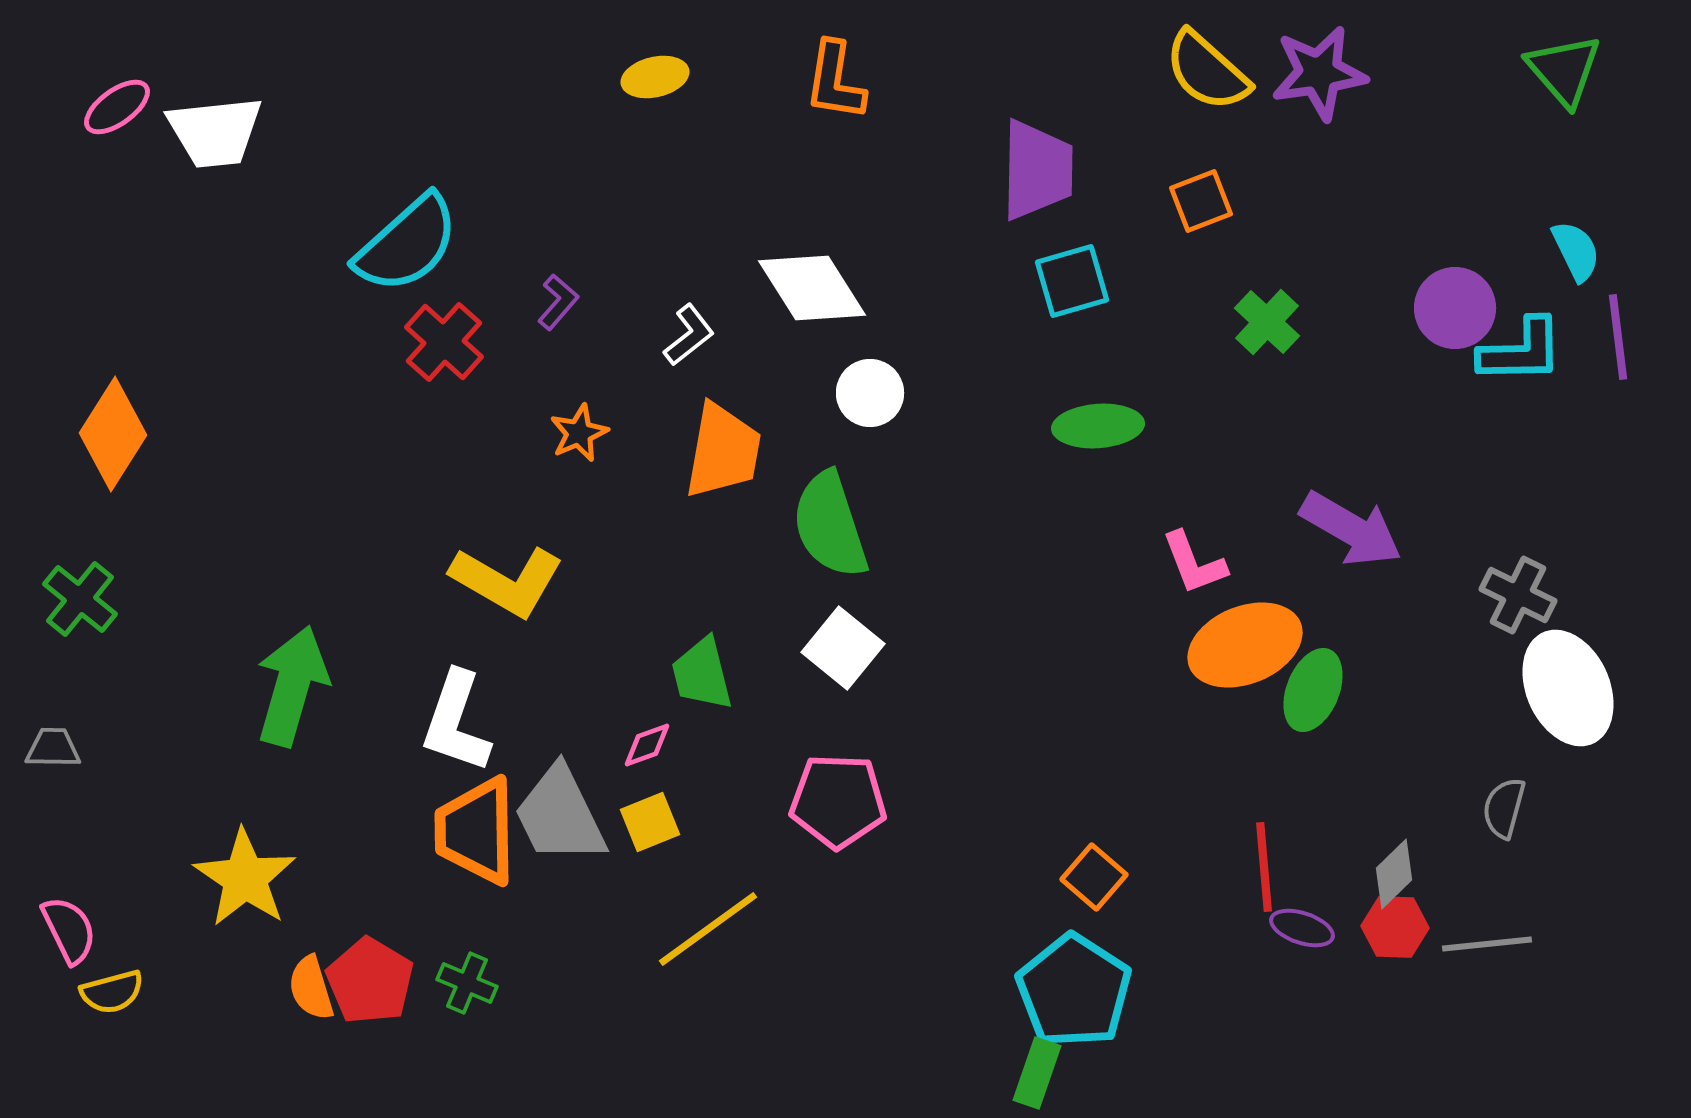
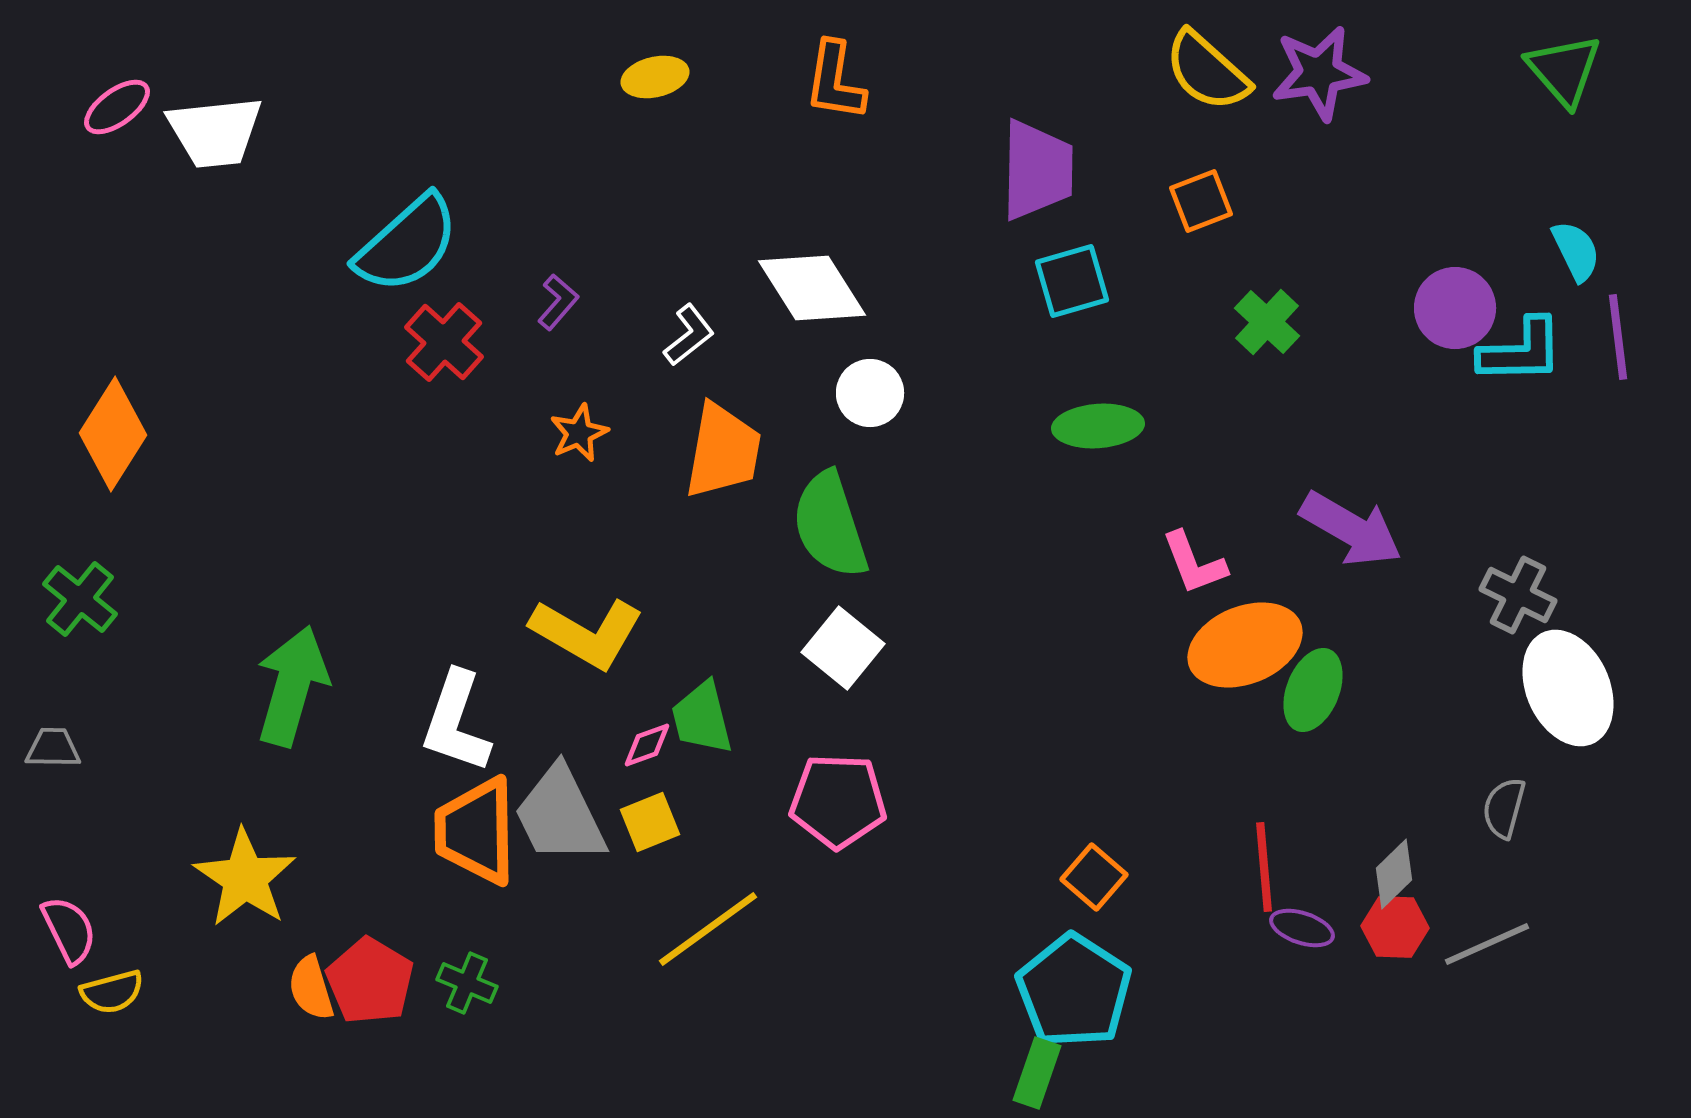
yellow L-shape at (507, 581): moved 80 px right, 52 px down
green trapezoid at (702, 674): moved 44 px down
gray line at (1487, 944): rotated 18 degrees counterclockwise
